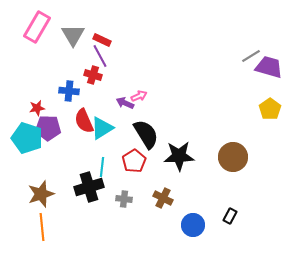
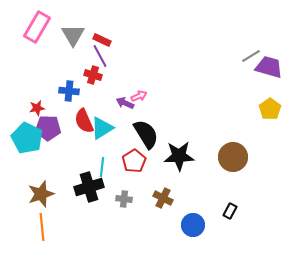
cyan pentagon: rotated 8 degrees clockwise
black rectangle: moved 5 px up
